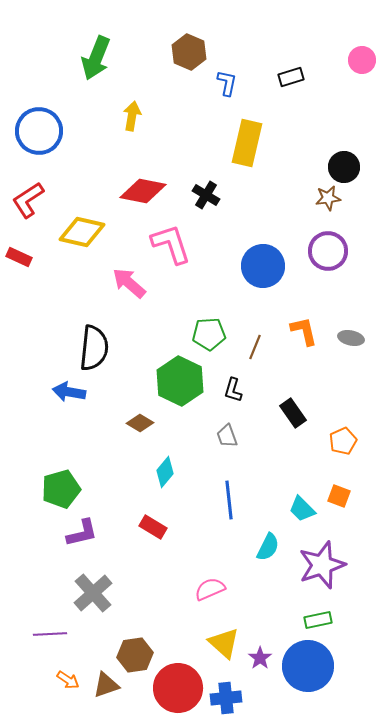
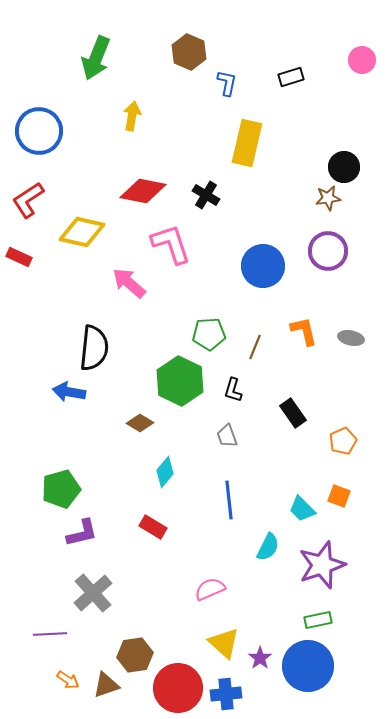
blue cross at (226, 698): moved 4 px up
